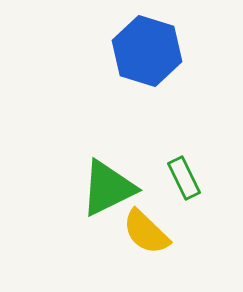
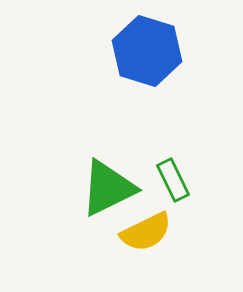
green rectangle: moved 11 px left, 2 px down
yellow semicircle: rotated 70 degrees counterclockwise
